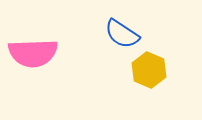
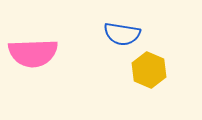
blue semicircle: rotated 24 degrees counterclockwise
